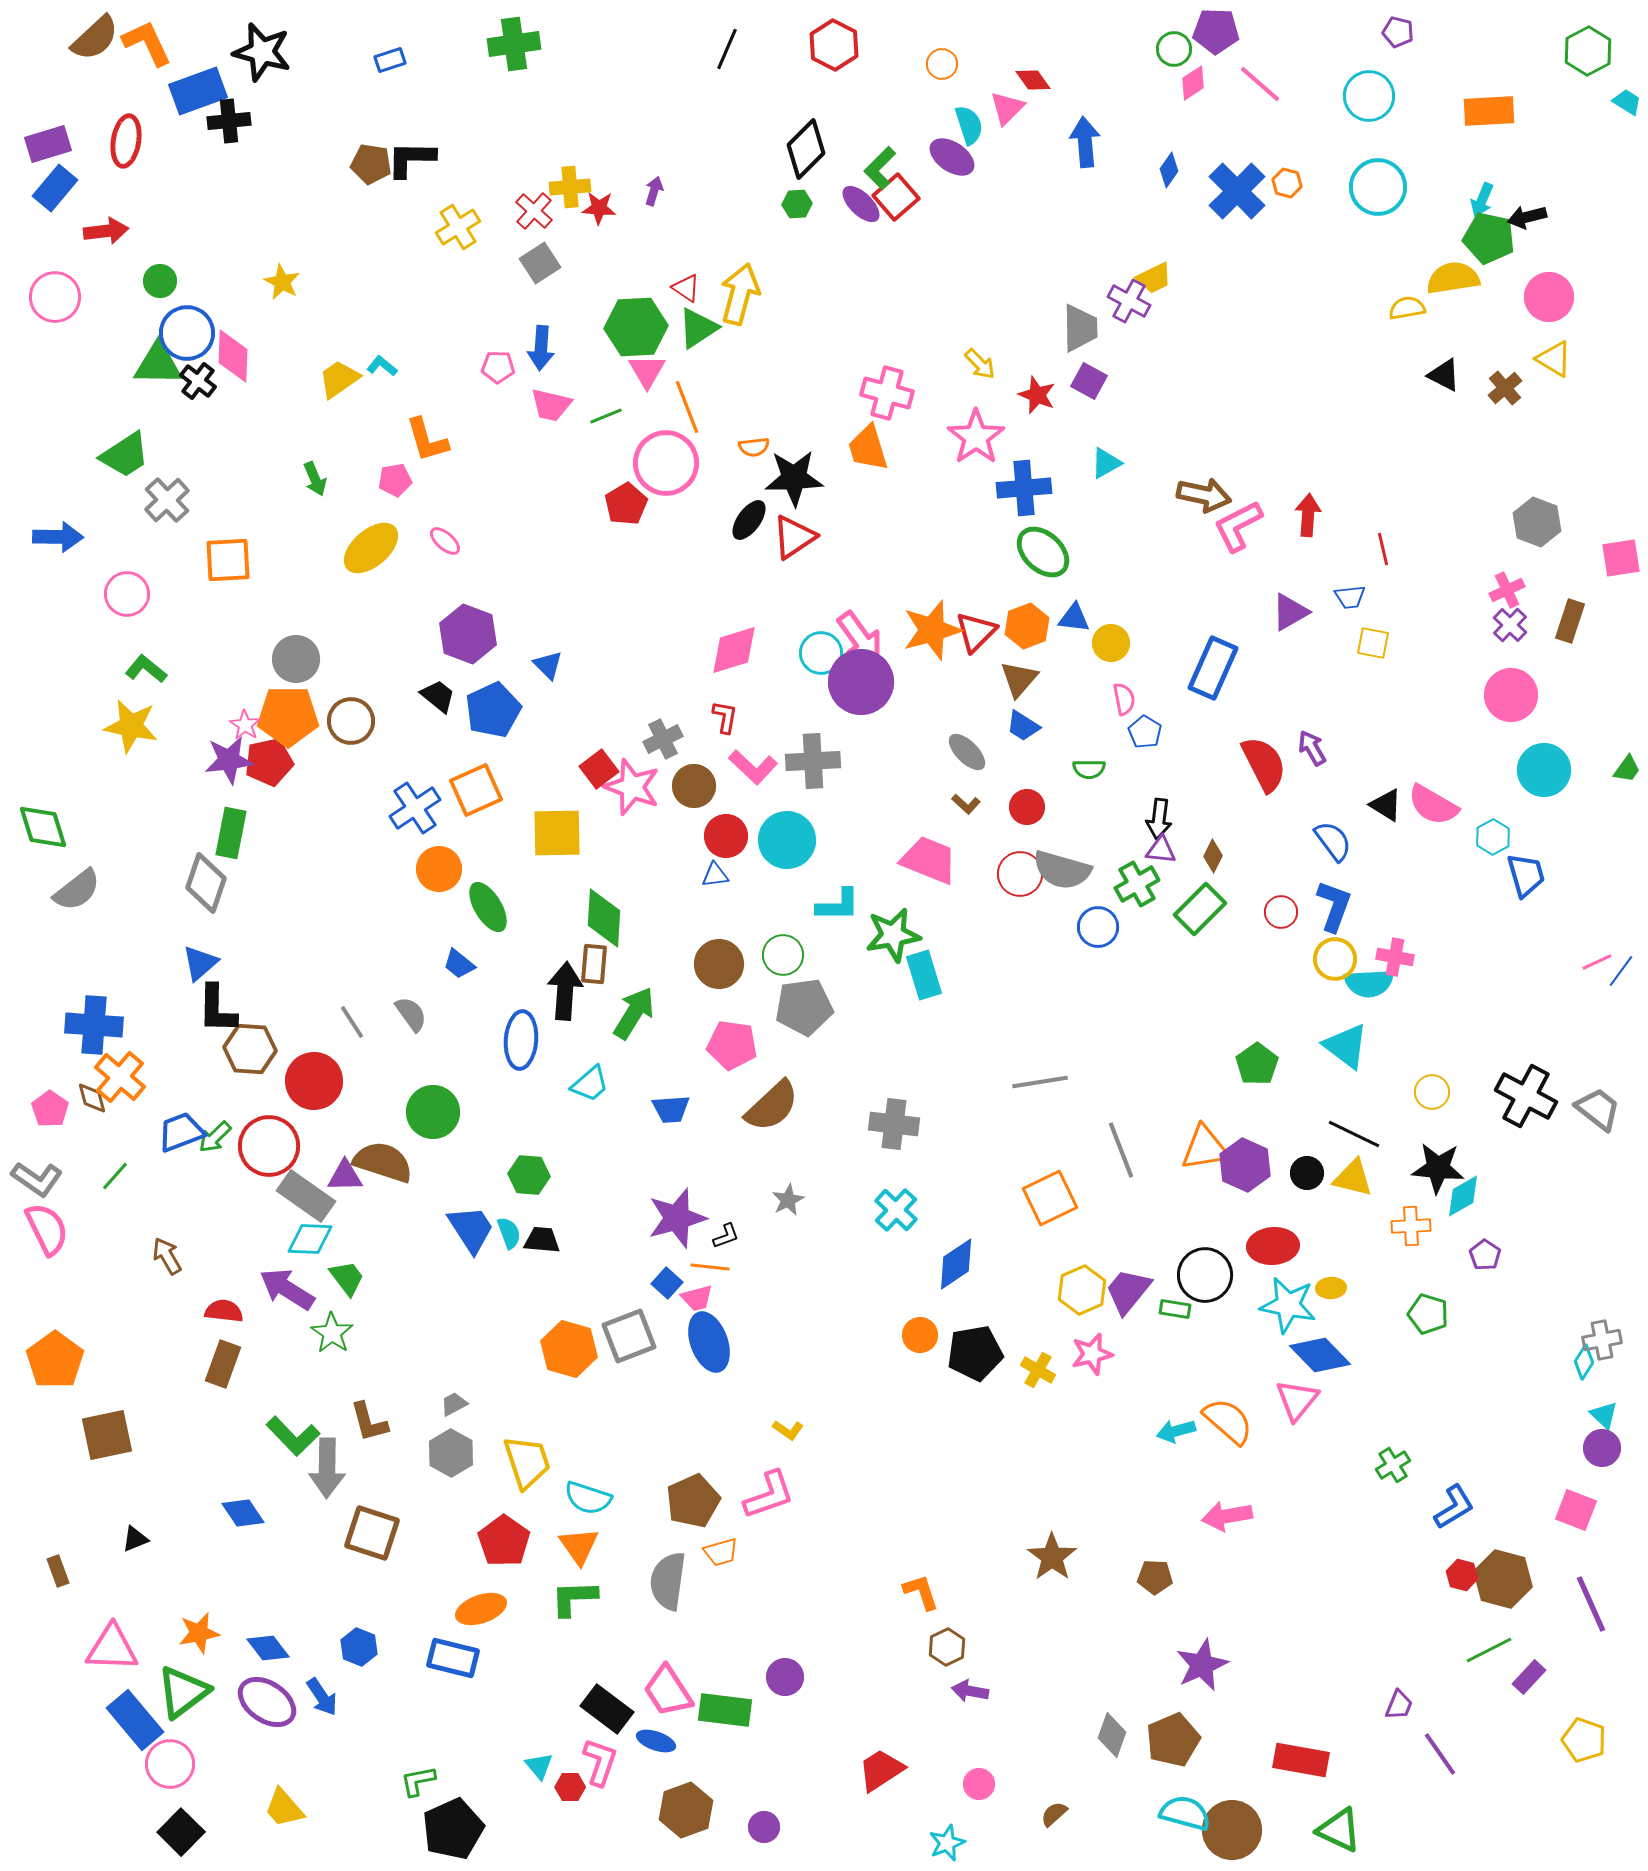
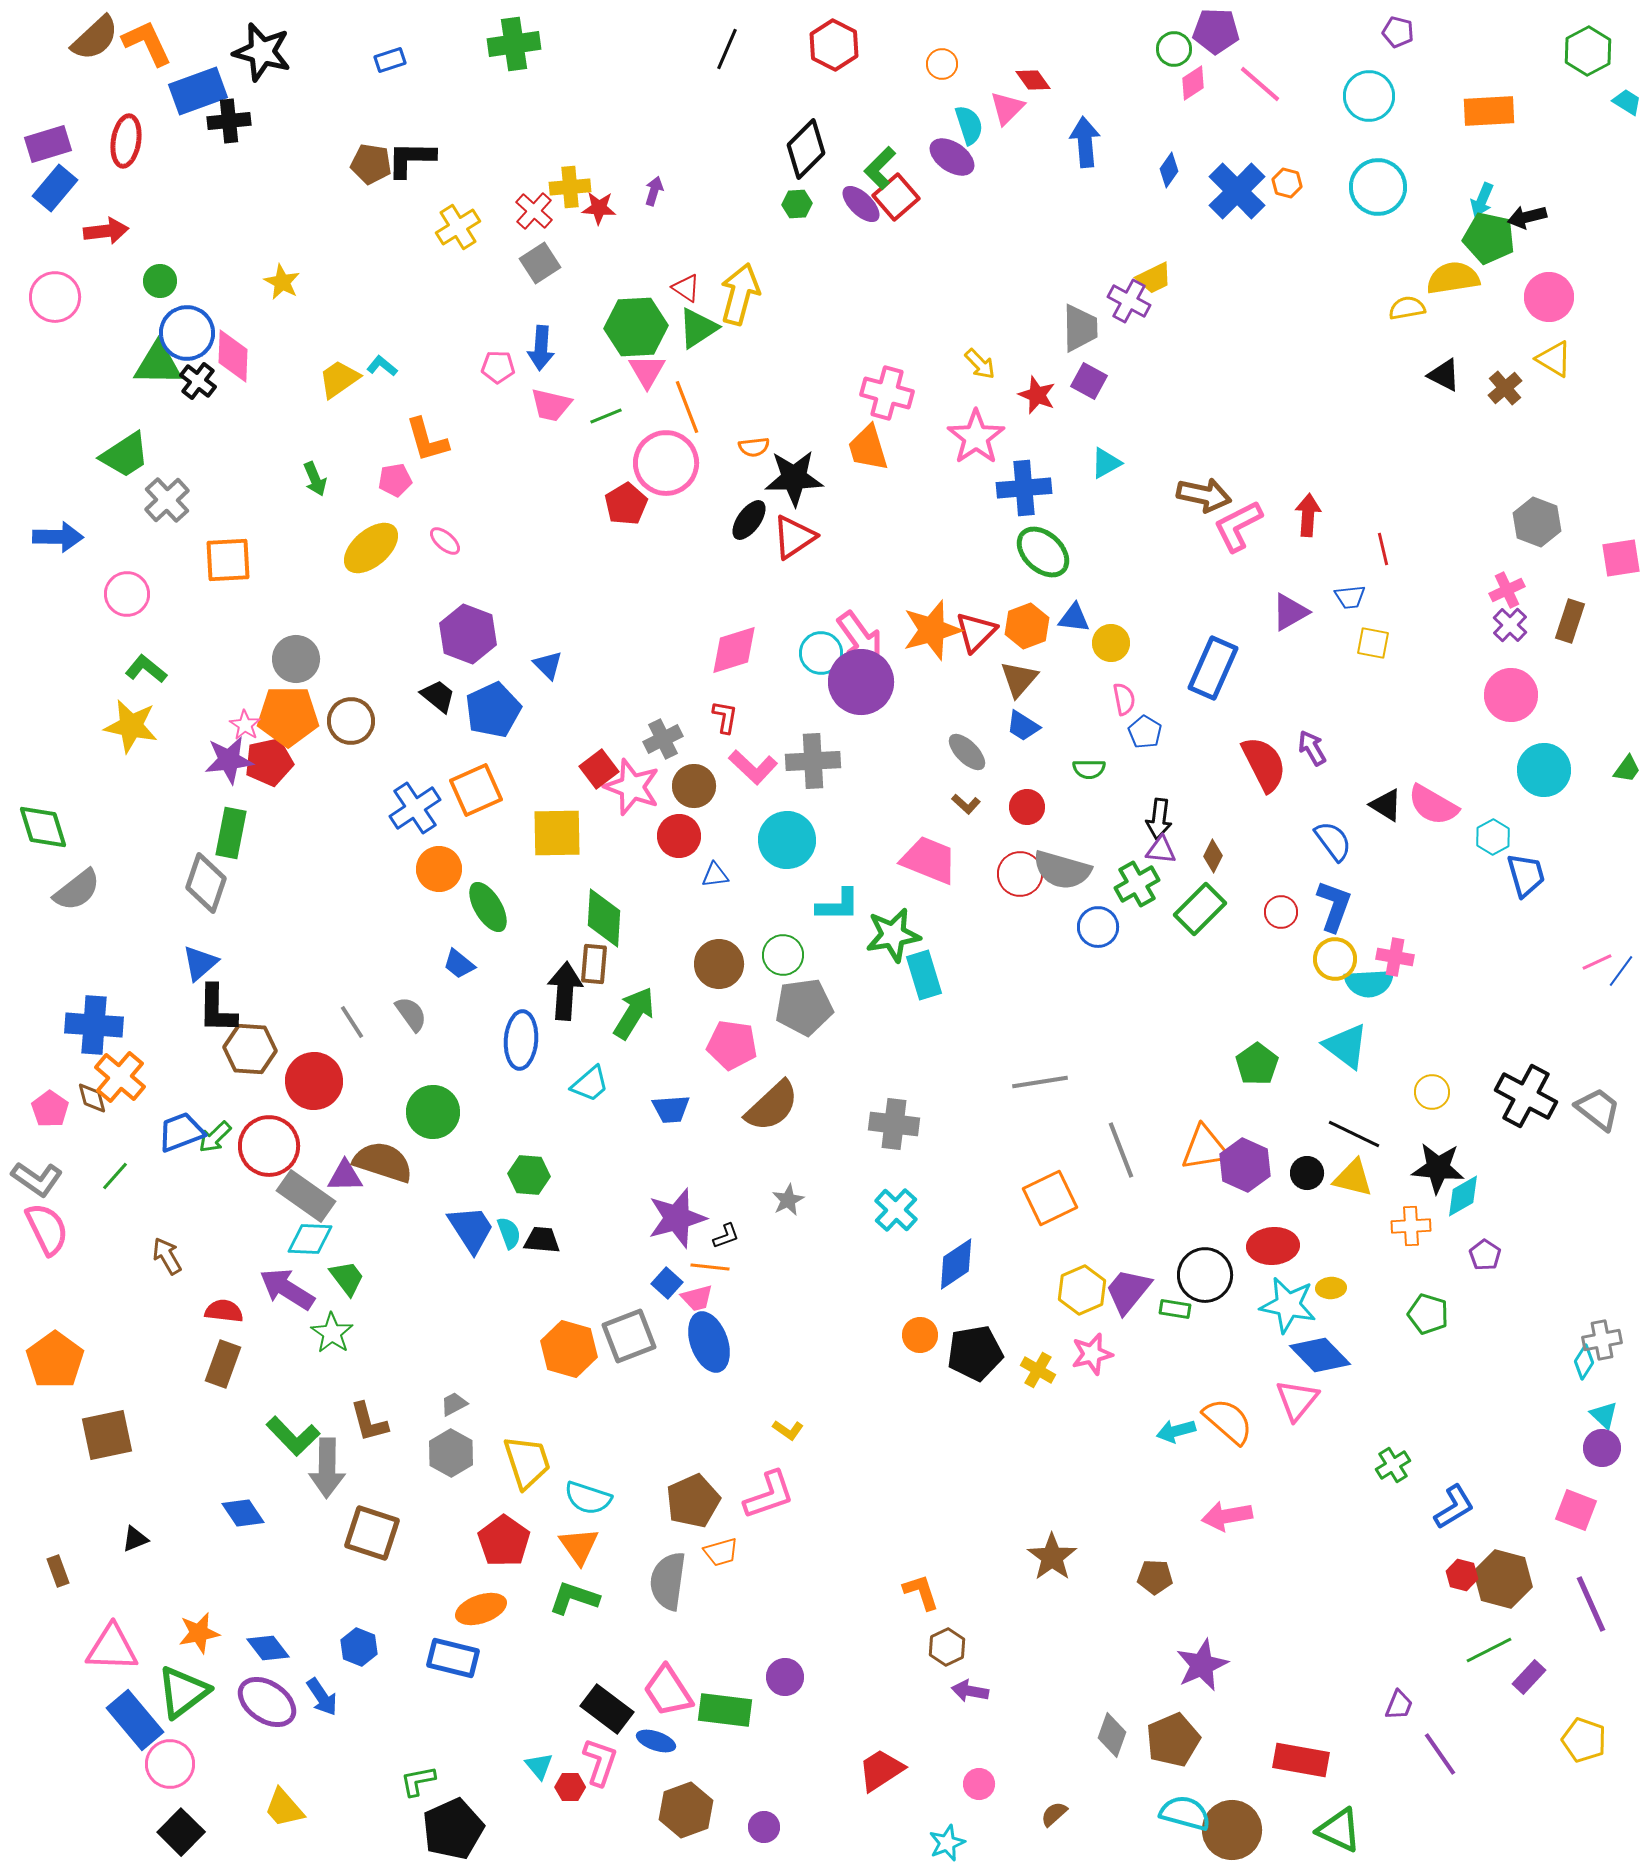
red circle at (726, 836): moved 47 px left
green L-shape at (574, 1598): rotated 21 degrees clockwise
